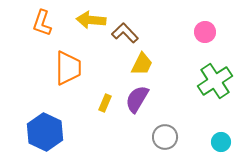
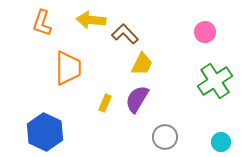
brown L-shape: moved 1 px down
